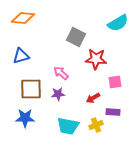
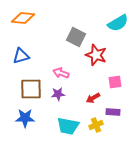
red star: moved 4 px up; rotated 15 degrees clockwise
pink arrow: rotated 21 degrees counterclockwise
